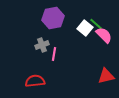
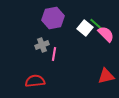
pink semicircle: moved 2 px right, 1 px up
